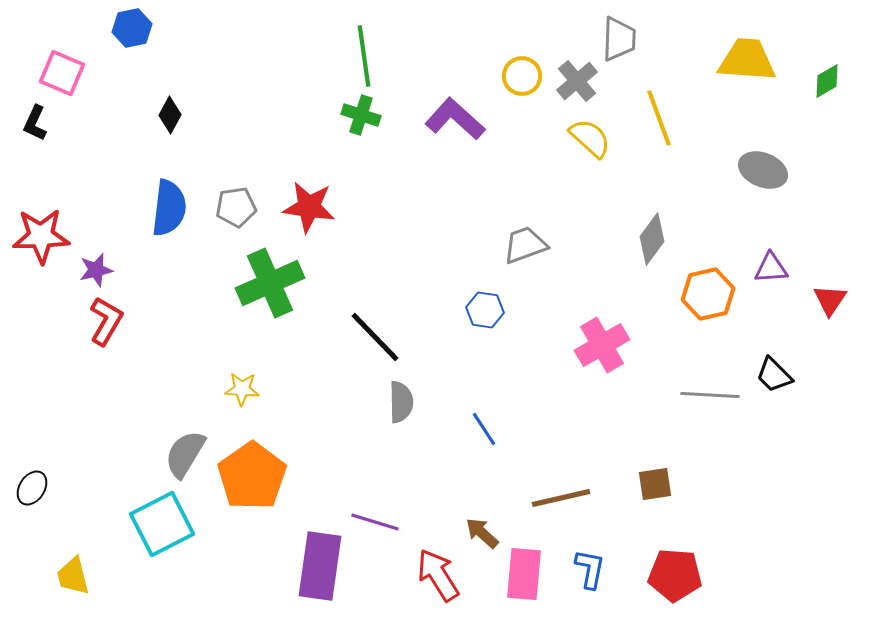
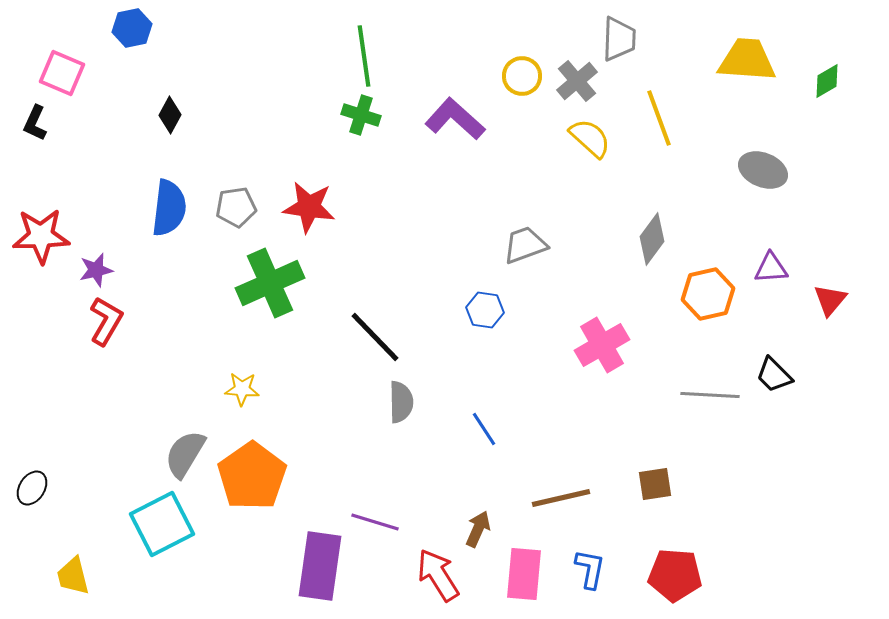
red triangle at (830, 300): rotated 6 degrees clockwise
brown arrow at (482, 533): moved 4 px left, 4 px up; rotated 72 degrees clockwise
